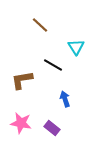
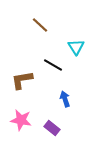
pink star: moved 3 px up
